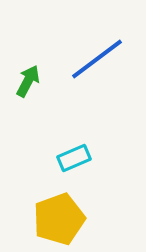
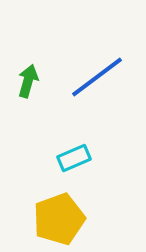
blue line: moved 18 px down
green arrow: rotated 12 degrees counterclockwise
